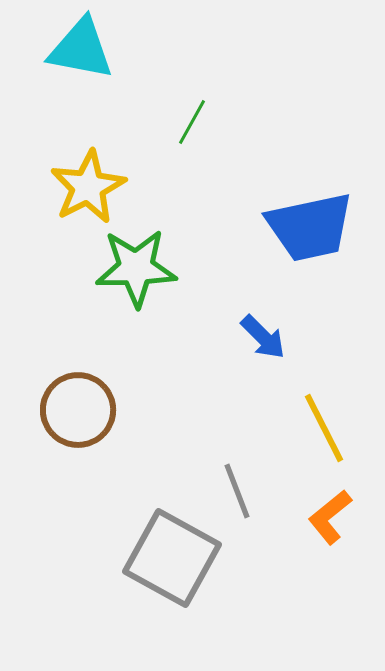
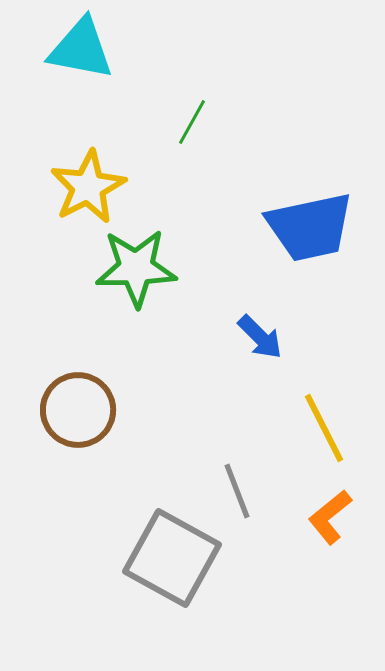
blue arrow: moved 3 px left
